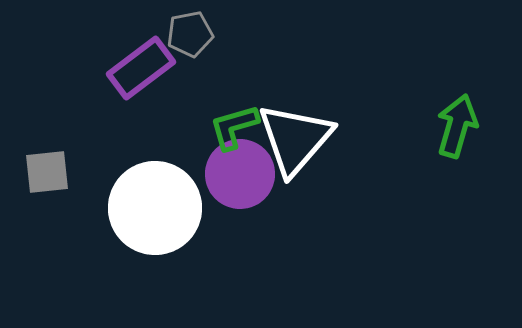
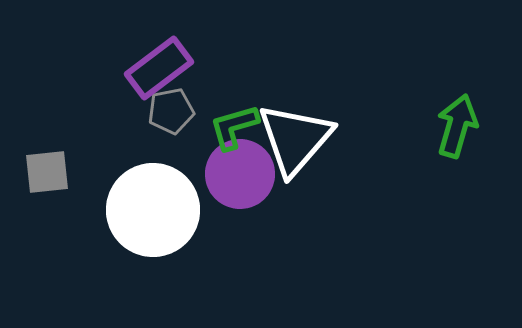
gray pentagon: moved 19 px left, 77 px down
purple rectangle: moved 18 px right
white circle: moved 2 px left, 2 px down
